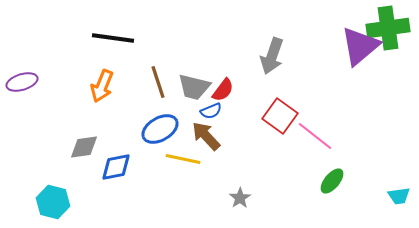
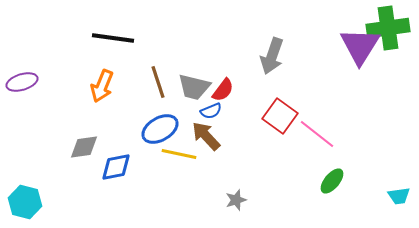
purple triangle: rotated 18 degrees counterclockwise
pink line: moved 2 px right, 2 px up
yellow line: moved 4 px left, 5 px up
gray star: moved 4 px left, 2 px down; rotated 15 degrees clockwise
cyan hexagon: moved 28 px left
